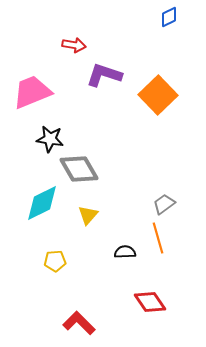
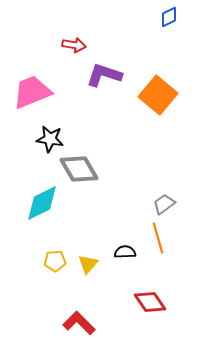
orange square: rotated 6 degrees counterclockwise
yellow triangle: moved 49 px down
